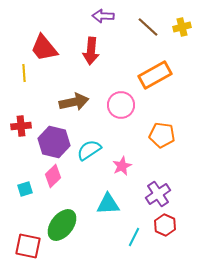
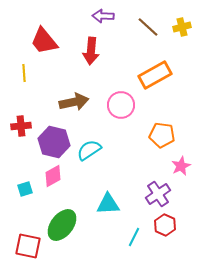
red trapezoid: moved 7 px up
pink star: moved 59 px right
pink diamond: rotated 15 degrees clockwise
